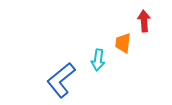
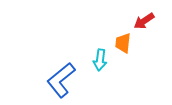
red arrow: rotated 120 degrees counterclockwise
cyan arrow: moved 2 px right
